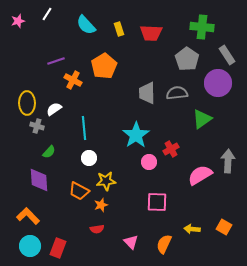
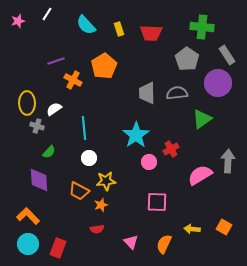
cyan circle: moved 2 px left, 2 px up
